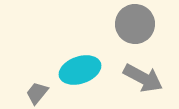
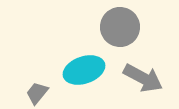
gray circle: moved 15 px left, 3 px down
cyan ellipse: moved 4 px right
